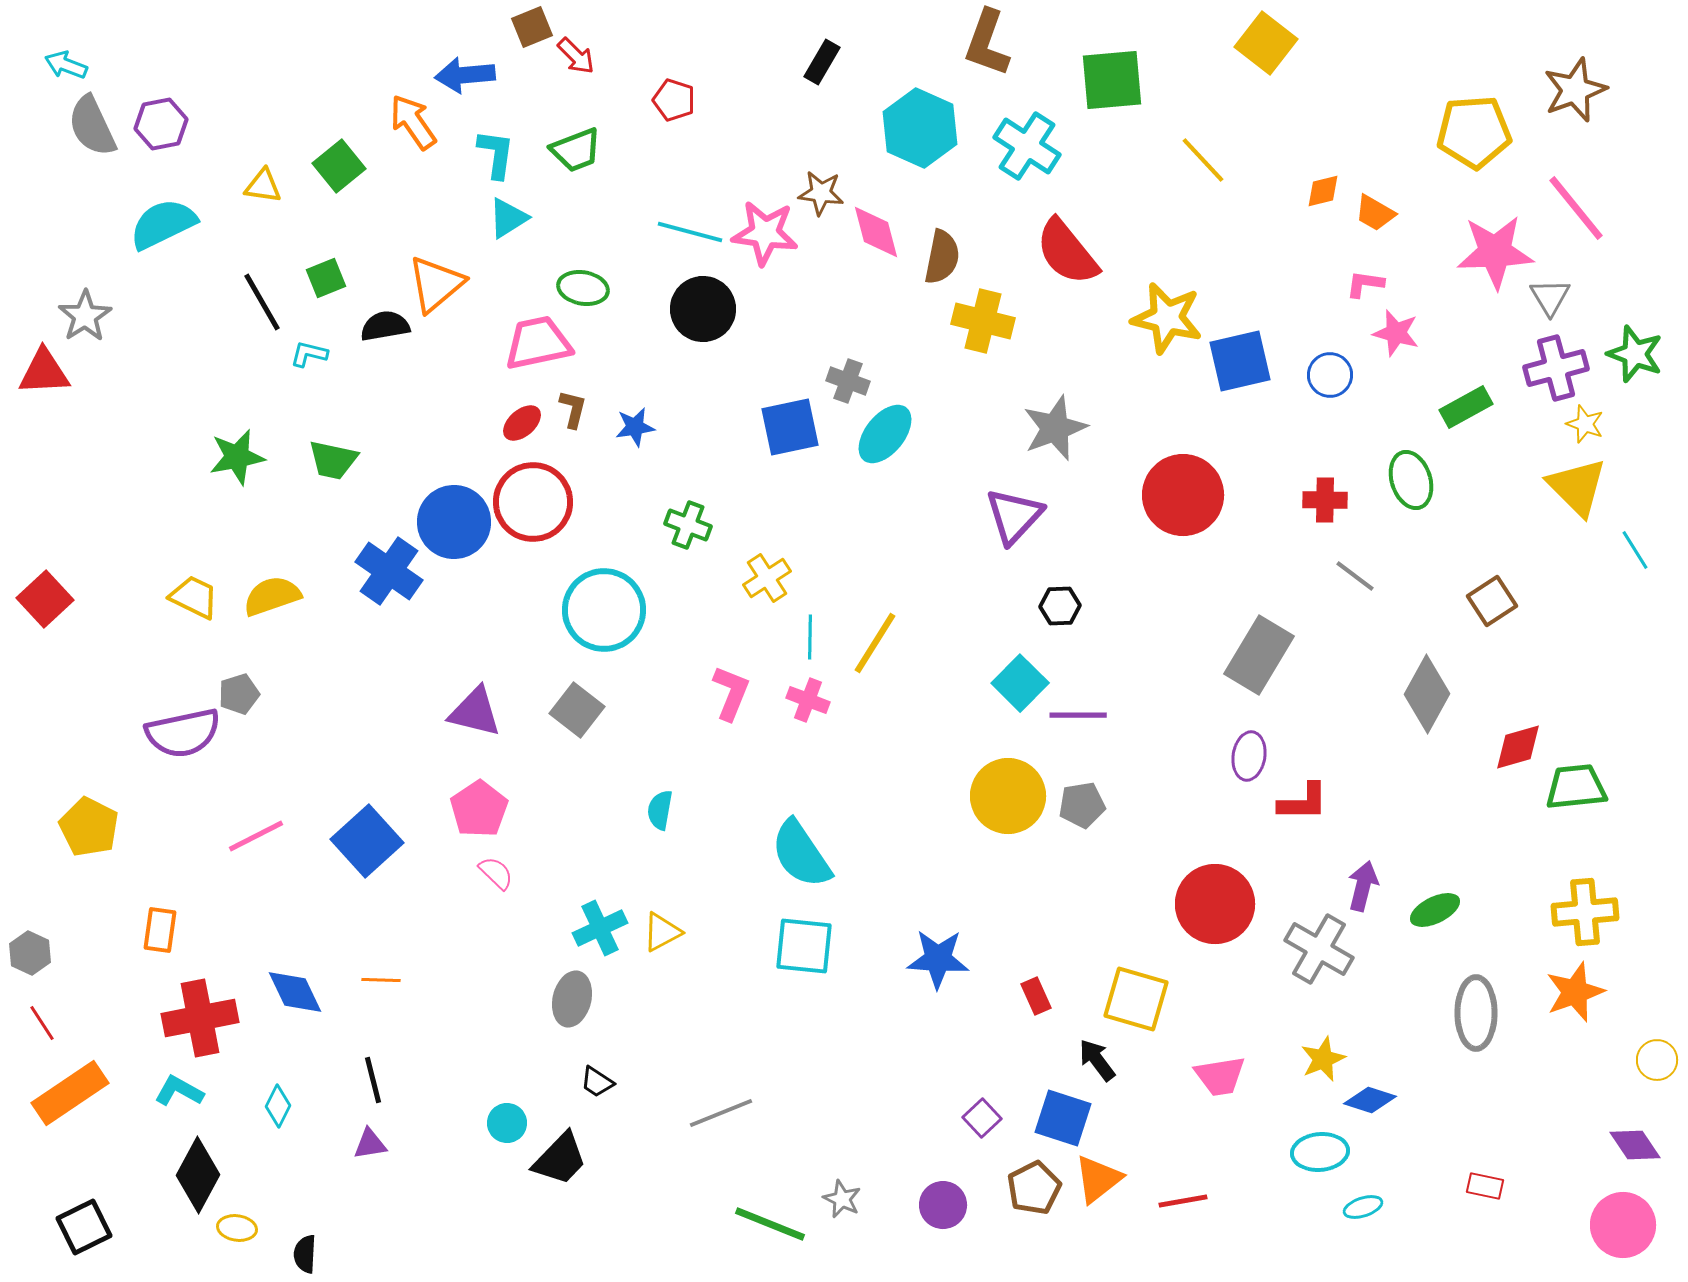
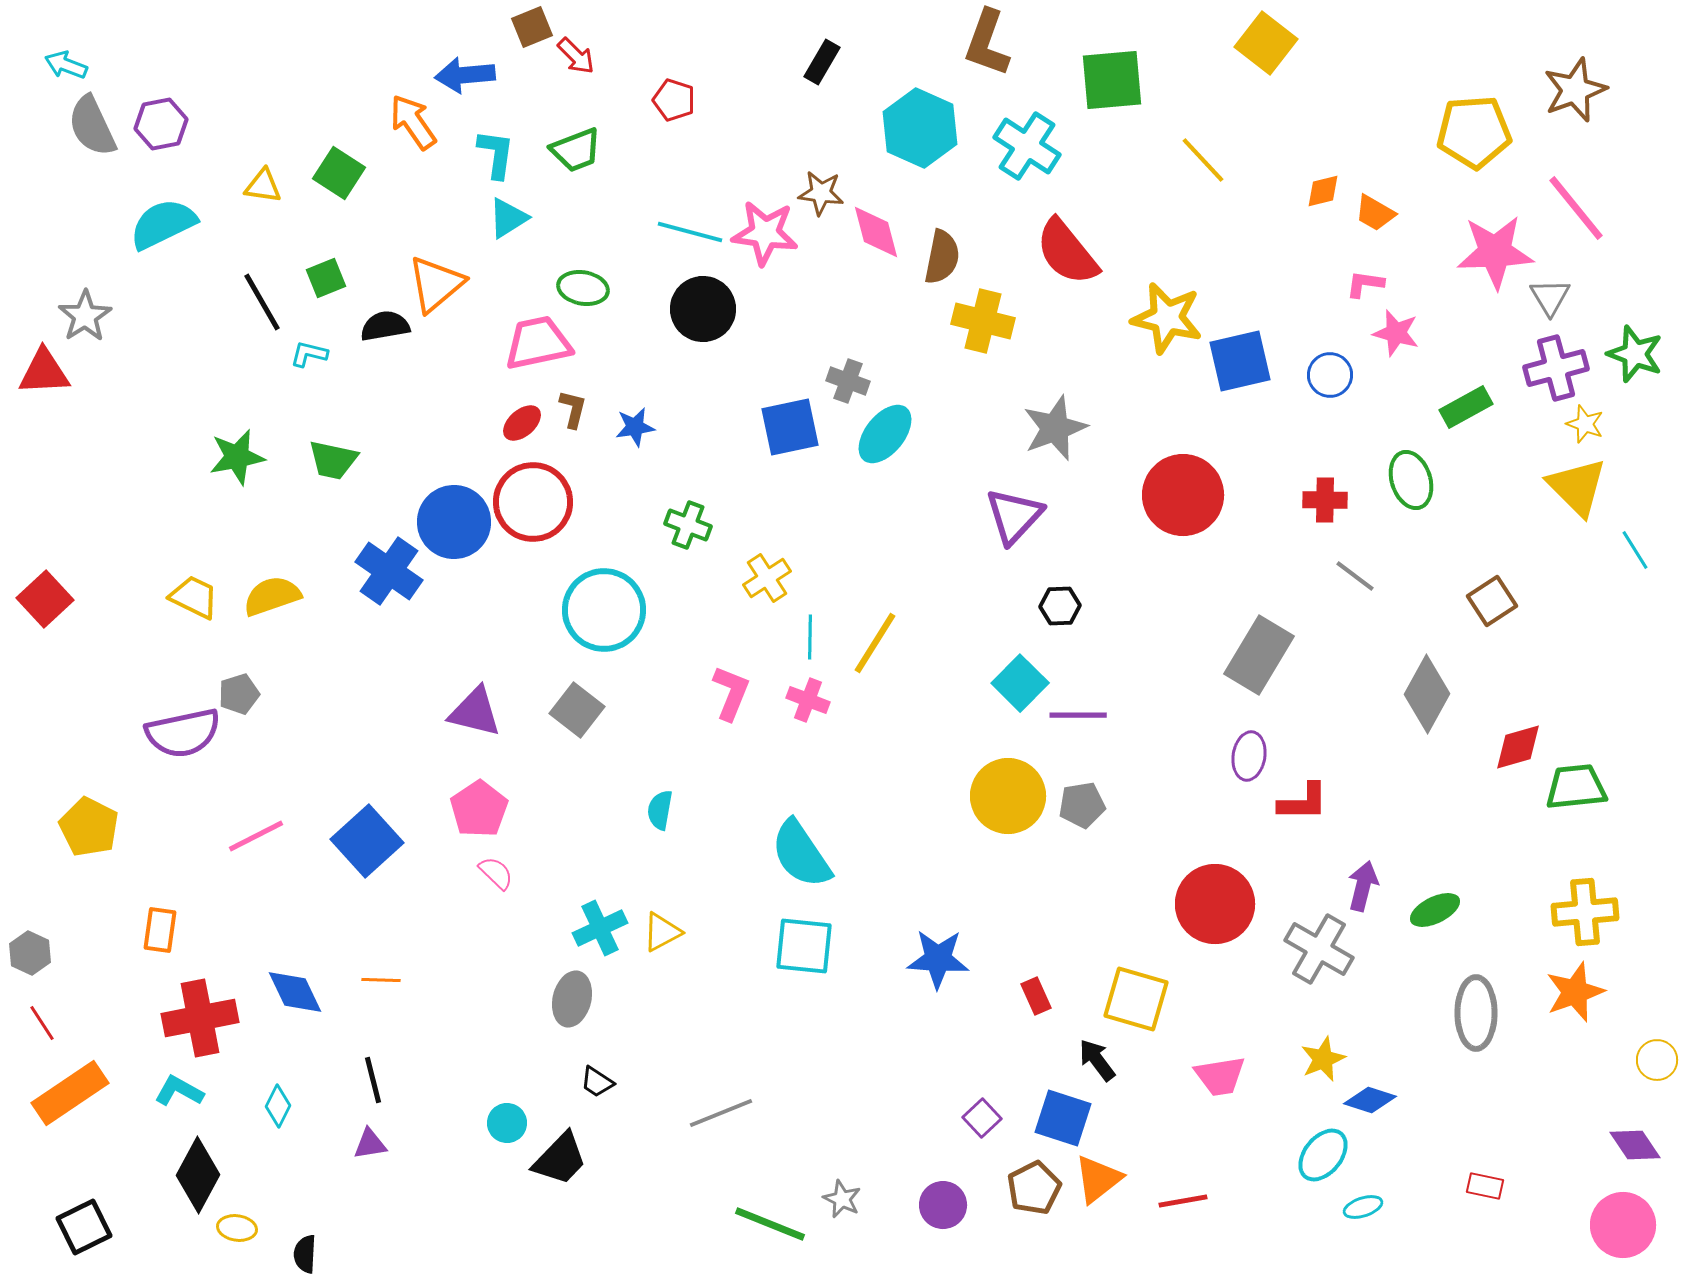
green square at (339, 166): moved 7 px down; rotated 18 degrees counterclockwise
cyan ellipse at (1320, 1152): moved 3 px right, 3 px down; rotated 46 degrees counterclockwise
